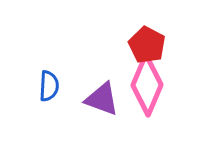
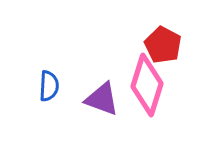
red pentagon: moved 16 px right
pink diamond: rotated 6 degrees counterclockwise
